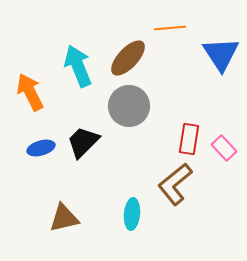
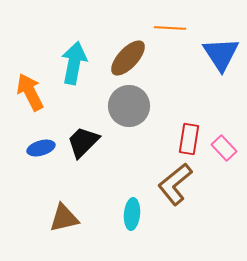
orange line: rotated 8 degrees clockwise
cyan arrow: moved 4 px left, 3 px up; rotated 33 degrees clockwise
